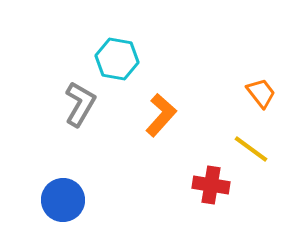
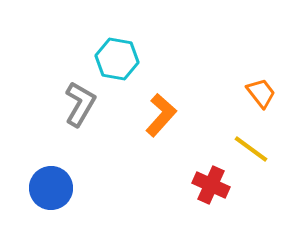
red cross: rotated 15 degrees clockwise
blue circle: moved 12 px left, 12 px up
